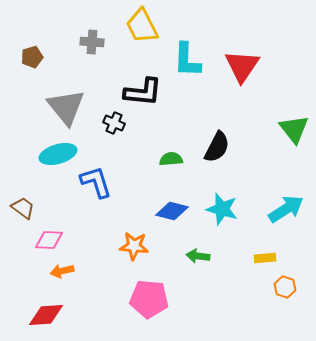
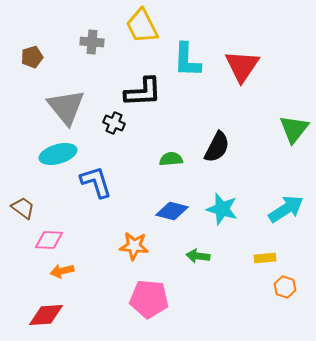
black L-shape: rotated 9 degrees counterclockwise
green triangle: rotated 16 degrees clockwise
